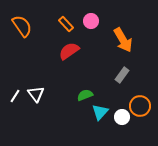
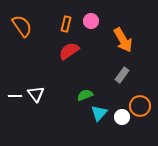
orange rectangle: rotated 56 degrees clockwise
white line: rotated 56 degrees clockwise
cyan triangle: moved 1 px left, 1 px down
